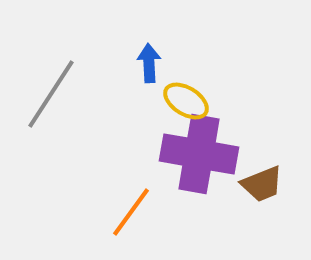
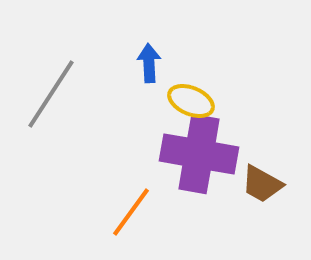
yellow ellipse: moved 5 px right; rotated 9 degrees counterclockwise
brown trapezoid: rotated 51 degrees clockwise
